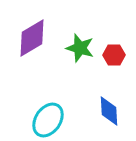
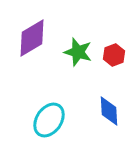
green star: moved 2 px left, 4 px down
red hexagon: rotated 20 degrees counterclockwise
cyan ellipse: moved 1 px right
